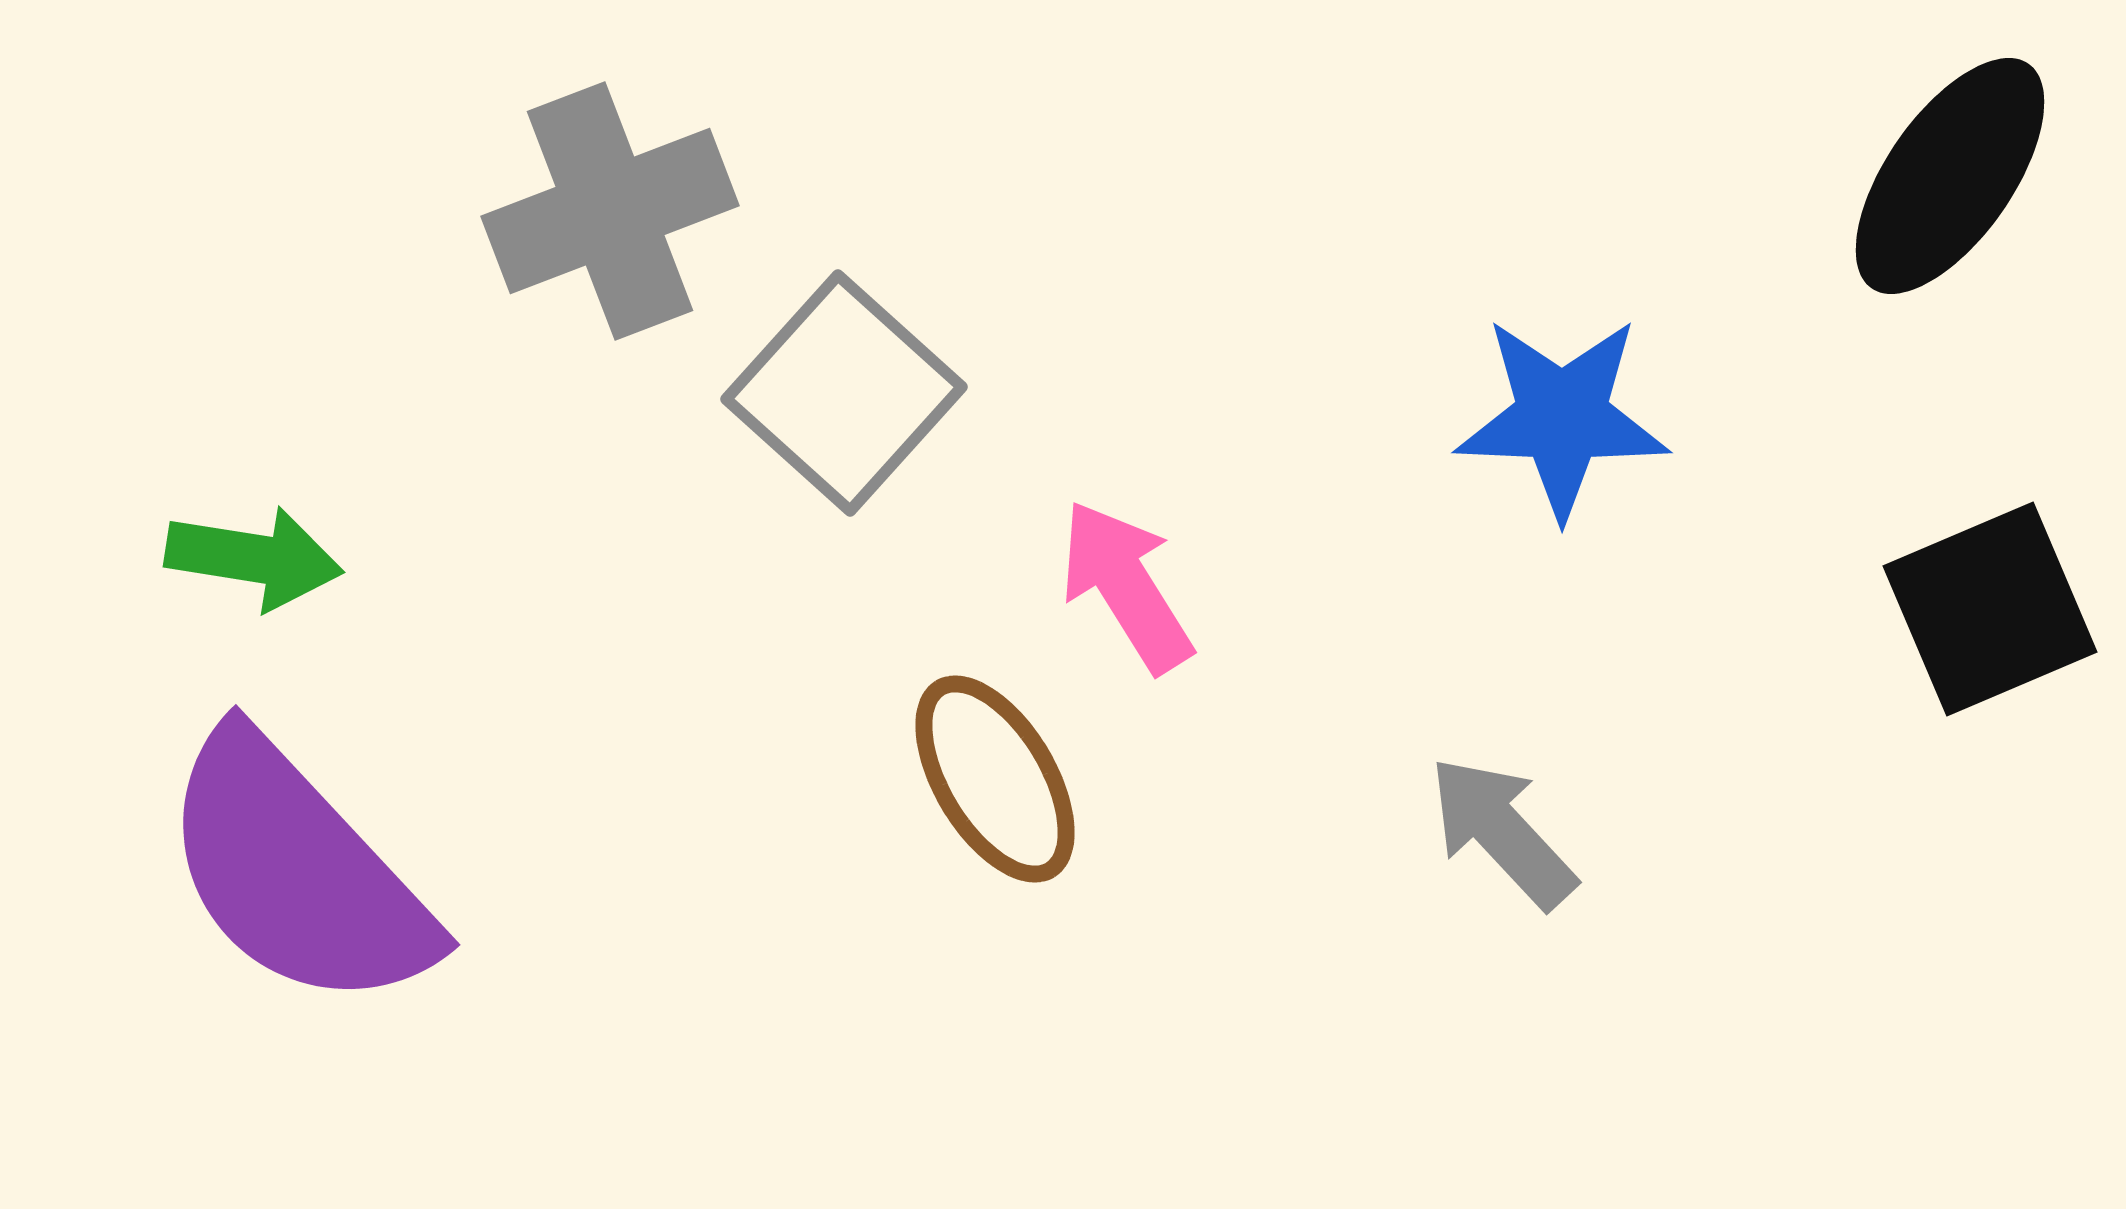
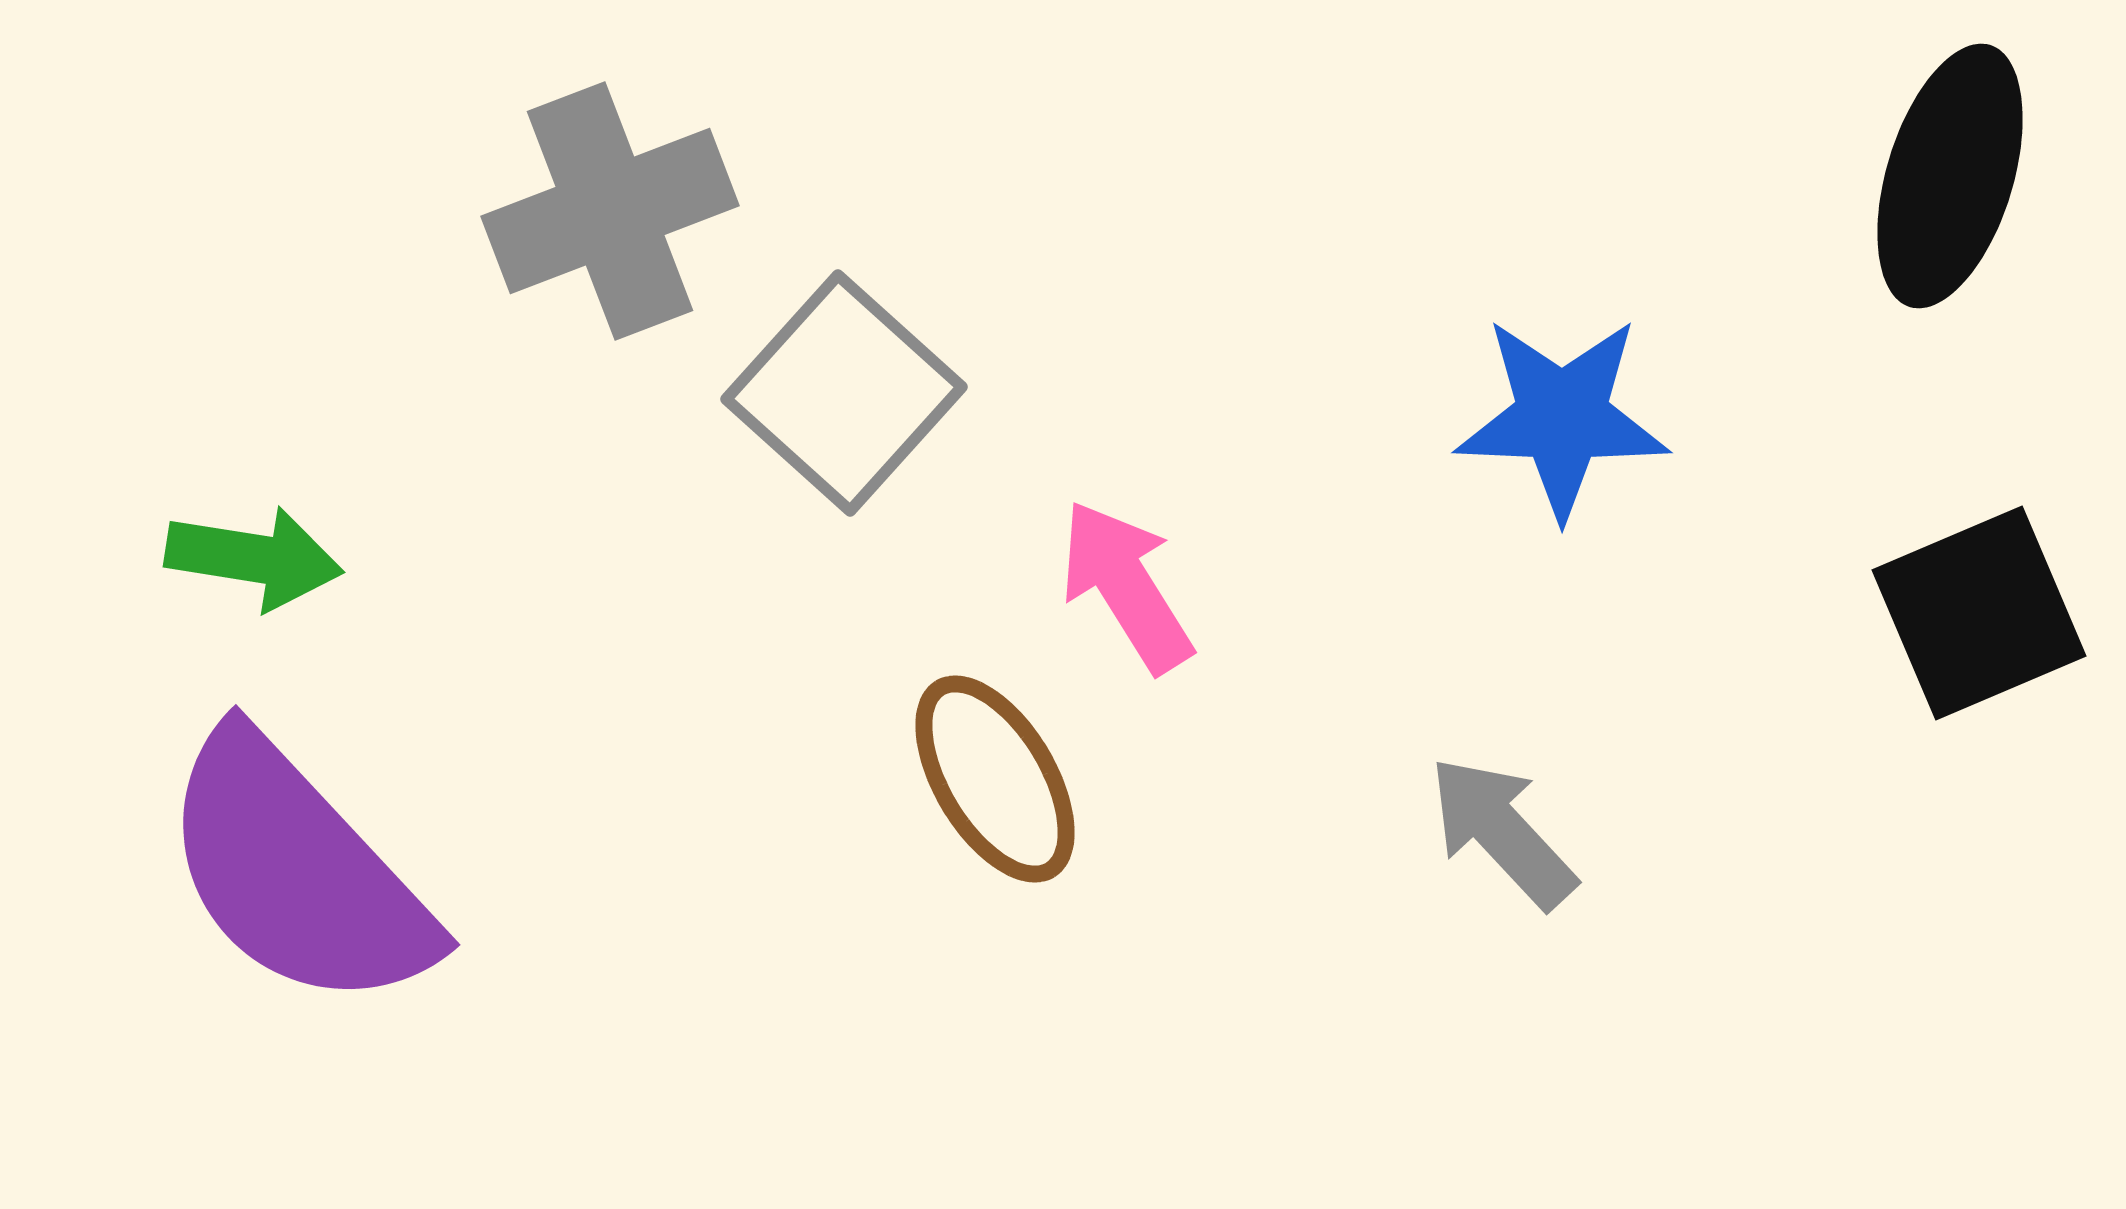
black ellipse: rotated 18 degrees counterclockwise
black square: moved 11 px left, 4 px down
